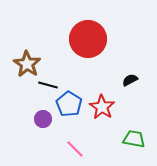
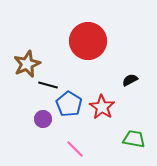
red circle: moved 2 px down
brown star: rotated 16 degrees clockwise
